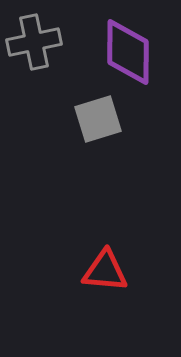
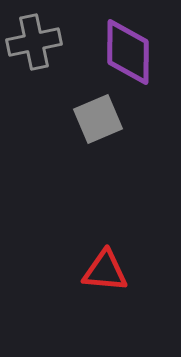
gray square: rotated 6 degrees counterclockwise
